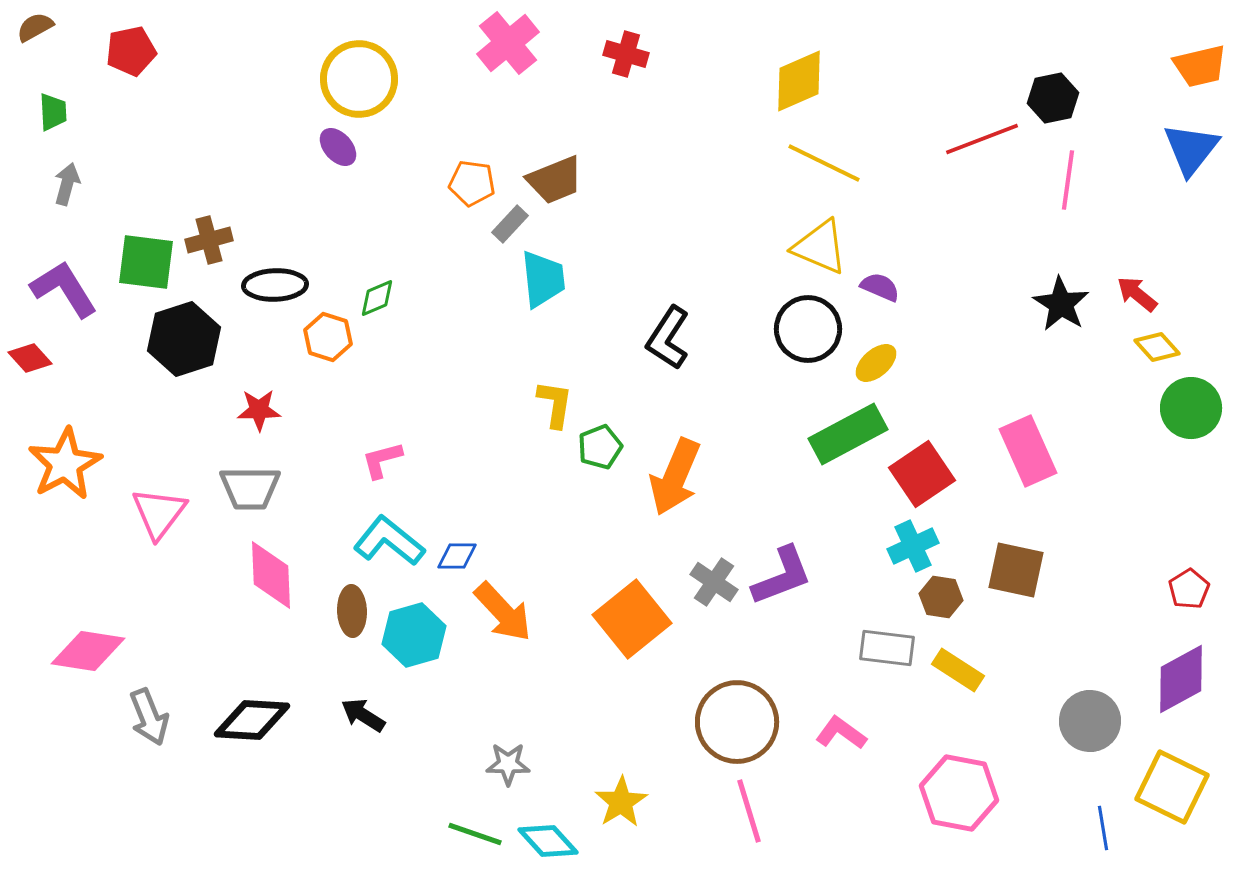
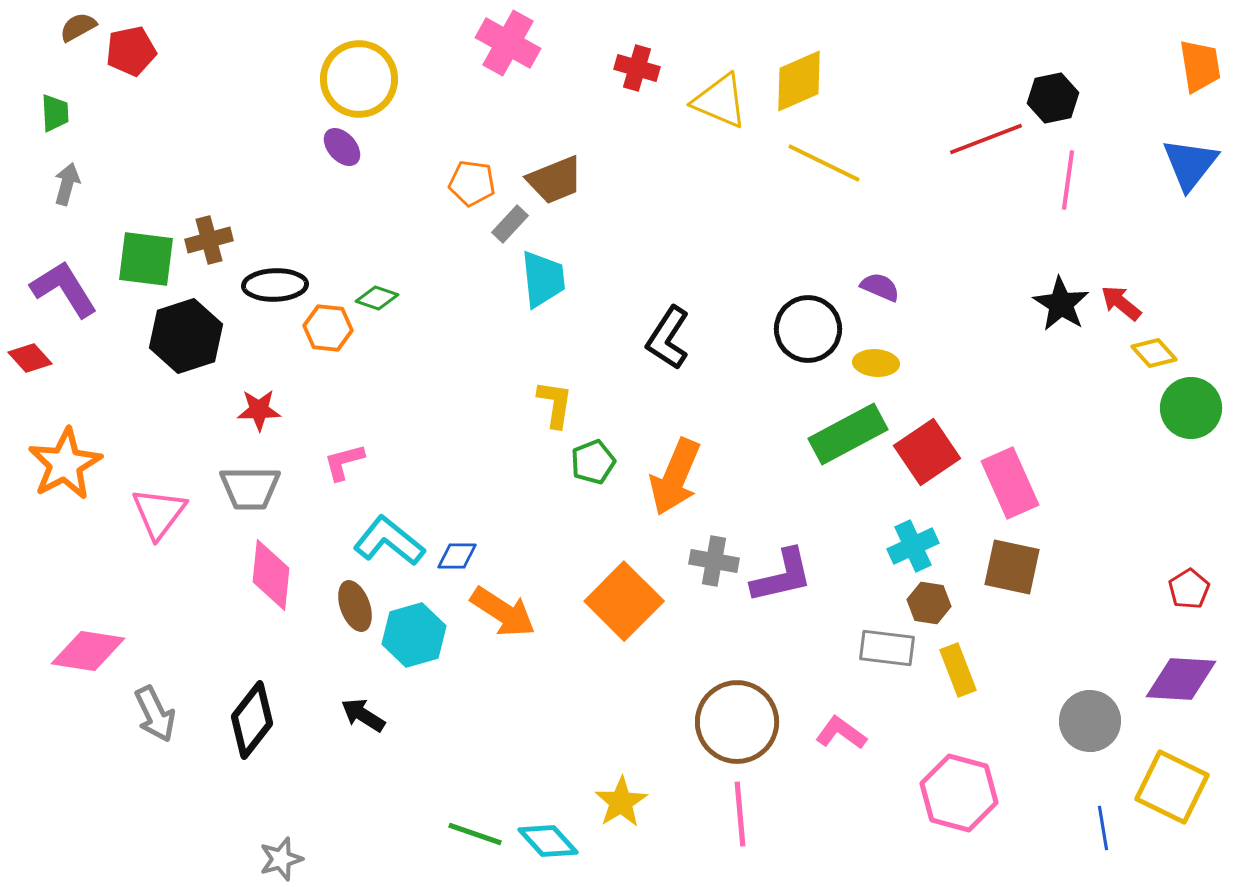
brown semicircle at (35, 27): moved 43 px right
pink cross at (508, 43): rotated 22 degrees counterclockwise
red cross at (626, 54): moved 11 px right, 14 px down
orange trapezoid at (1200, 66): rotated 86 degrees counterclockwise
green trapezoid at (53, 112): moved 2 px right, 1 px down
red line at (982, 139): moved 4 px right
purple ellipse at (338, 147): moved 4 px right
blue triangle at (1191, 149): moved 1 px left, 15 px down
yellow triangle at (820, 247): moved 100 px left, 146 px up
green square at (146, 262): moved 3 px up
red arrow at (1137, 294): moved 16 px left, 9 px down
green diamond at (377, 298): rotated 42 degrees clockwise
orange hexagon at (328, 337): moved 9 px up; rotated 12 degrees counterclockwise
black hexagon at (184, 339): moved 2 px right, 3 px up
yellow diamond at (1157, 347): moved 3 px left, 6 px down
yellow ellipse at (876, 363): rotated 45 degrees clockwise
green pentagon at (600, 447): moved 7 px left, 15 px down
pink rectangle at (1028, 451): moved 18 px left, 32 px down
pink L-shape at (382, 460): moved 38 px left, 2 px down
red square at (922, 474): moved 5 px right, 22 px up
brown square at (1016, 570): moved 4 px left, 3 px up
pink diamond at (271, 575): rotated 8 degrees clockwise
purple L-shape at (782, 576): rotated 8 degrees clockwise
gray cross at (714, 582): moved 21 px up; rotated 24 degrees counterclockwise
brown hexagon at (941, 597): moved 12 px left, 6 px down
brown ellipse at (352, 611): moved 3 px right, 5 px up; rotated 18 degrees counterclockwise
orange arrow at (503, 612): rotated 14 degrees counterclockwise
orange square at (632, 619): moved 8 px left, 18 px up; rotated 6 degrees counterclockwise
yellow rectangle at (958, 670): rotated 36 degrees clockwise
purple diamond at (1181, 679): rotated 32 degrees clockwise
gray arrow at (149, 717): moved 6 px right, 3 px up; rotated 4 degrees counterclockwise
black diamond at (252, 720): rotated 56 degrees counterclockwise
gray star at (508, 764): moved 227 px left, 95 px down; rotated 18 degrees counterclockwise
pink hexagon at (959, 793): rotated 4 degrees clockwise
pink line at (749, 811): moved 9 px left, 3 px down; rotated 12 degrees clockwise
